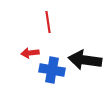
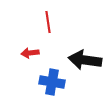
blue cross: moved 12 px down
